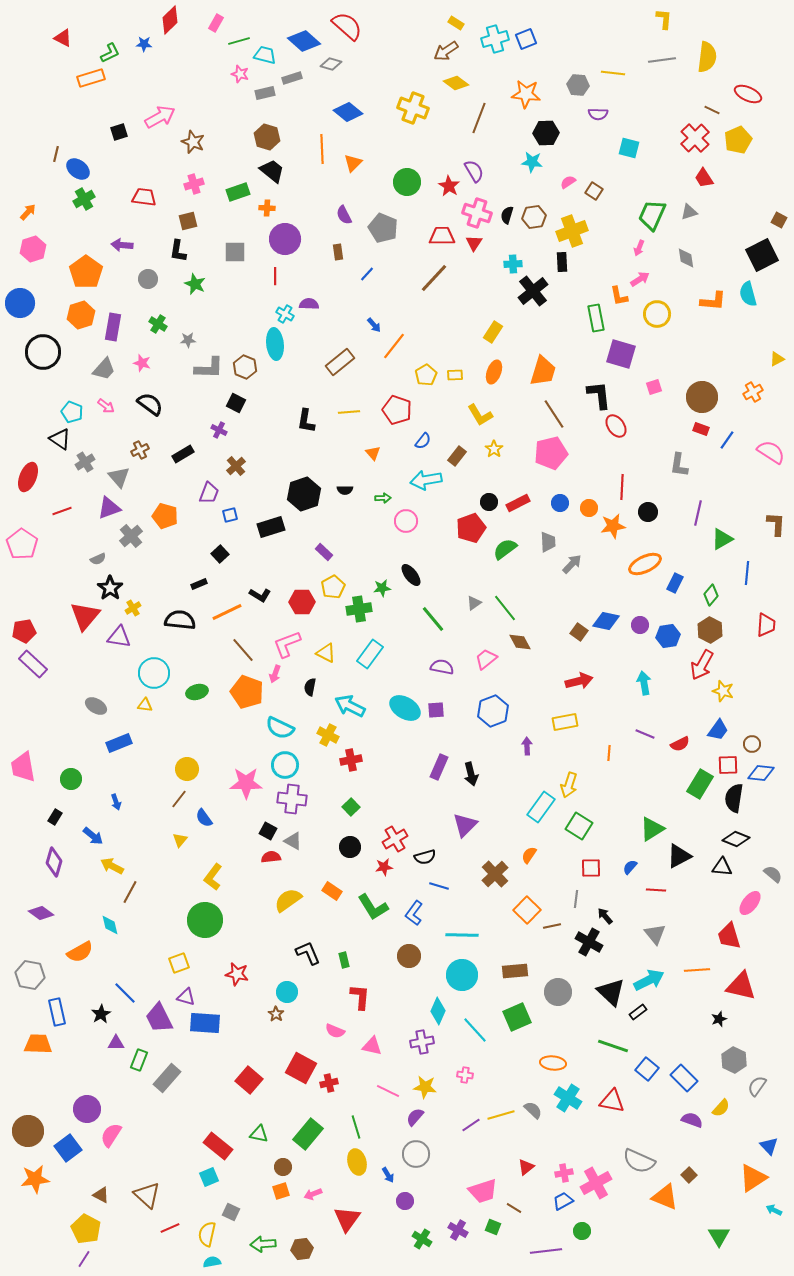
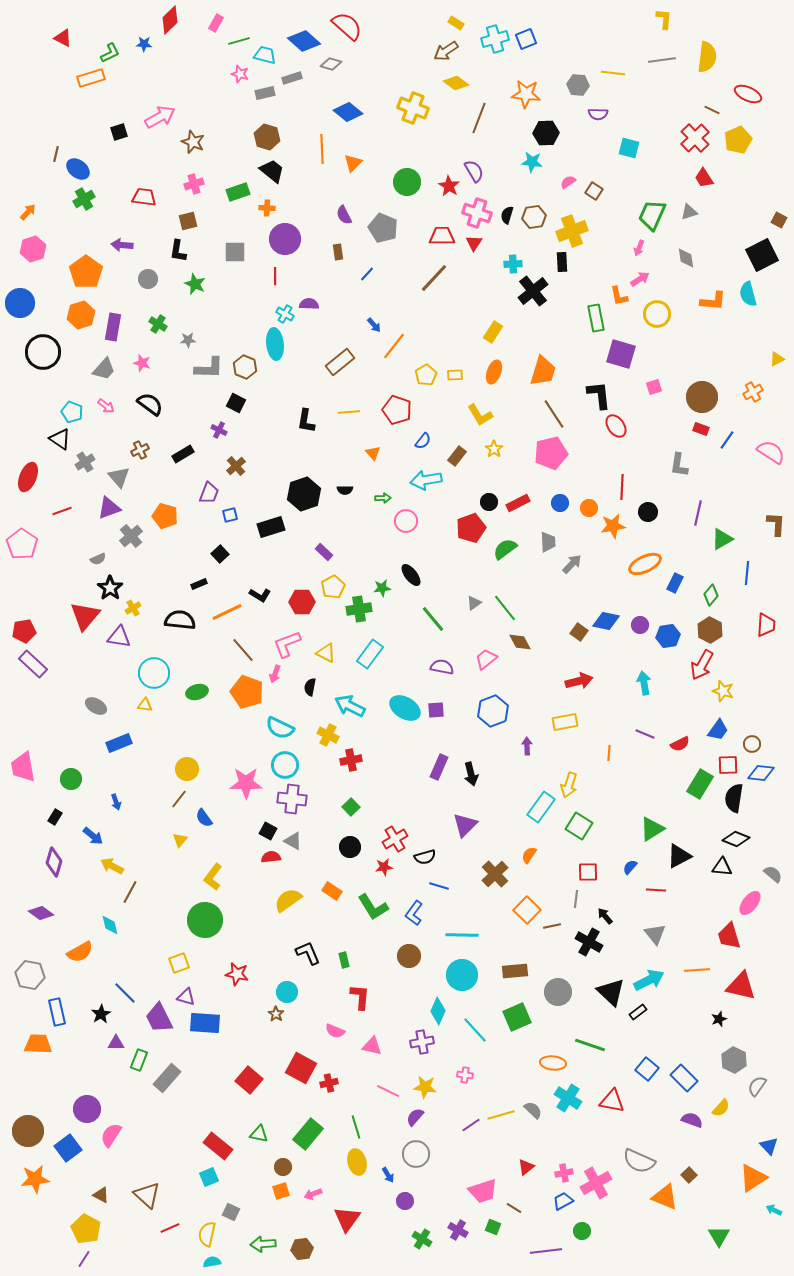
red square at (591, 868): moved 3 px left, 4 px down
green line at (613, 1046): moved 23 px left, 1 px up
